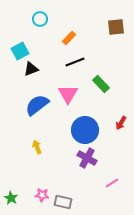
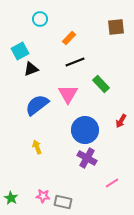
red arrow: moved 2 px up
pink star: moved 1 px right, 1 px down
